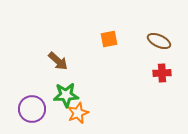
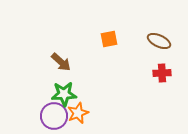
brown arrow: moved 3 px right, 1 px down
green star: moved 2 px left, 1 px up
purple circle: moved 22 px right, 7 px down
